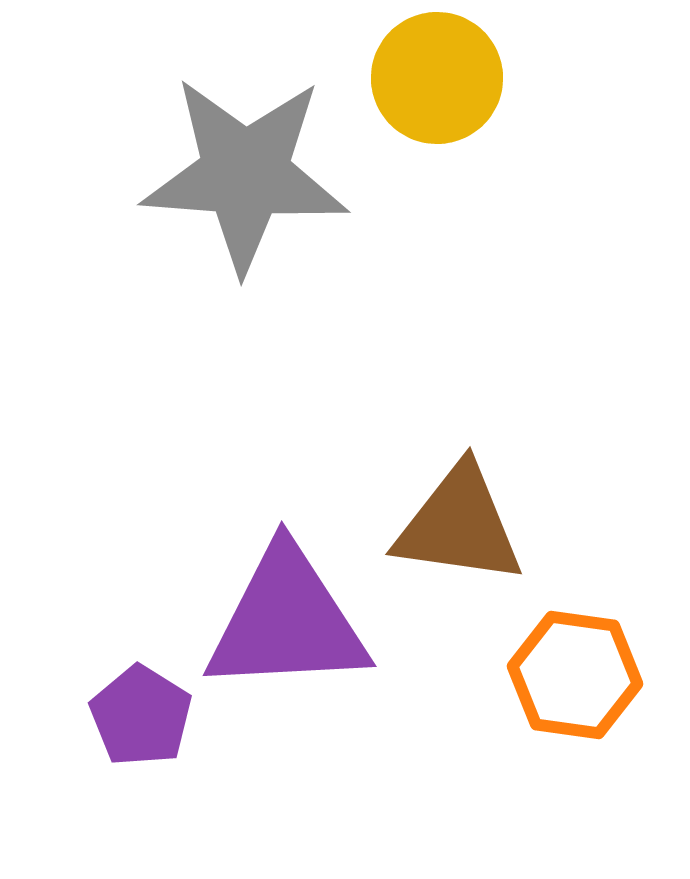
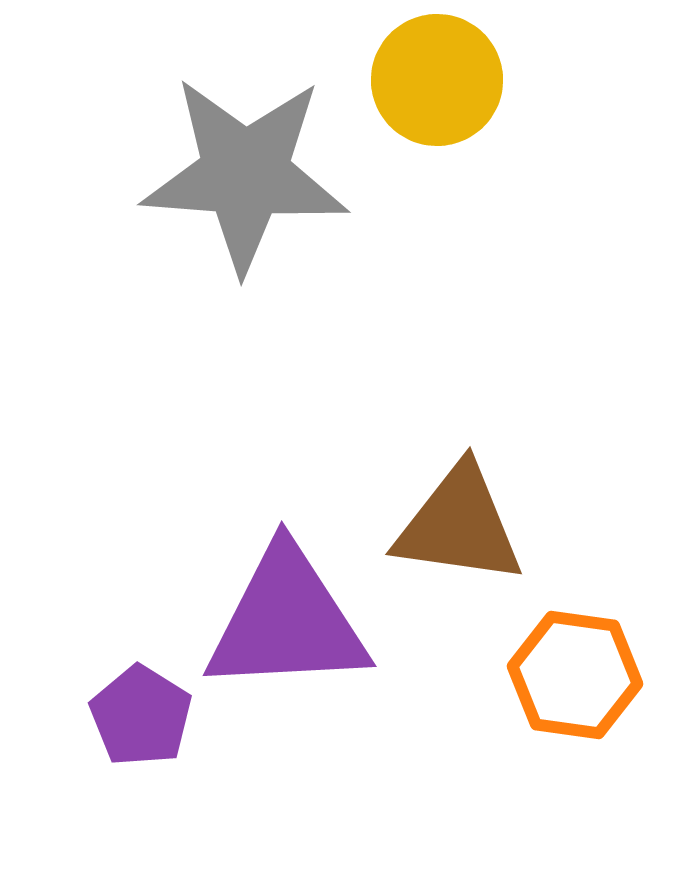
yellow circle: moved 2 px down
